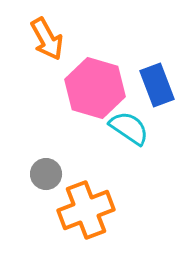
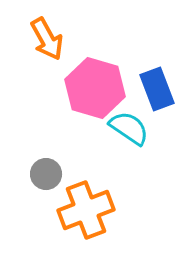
blue rectangle: moved 4 px down
